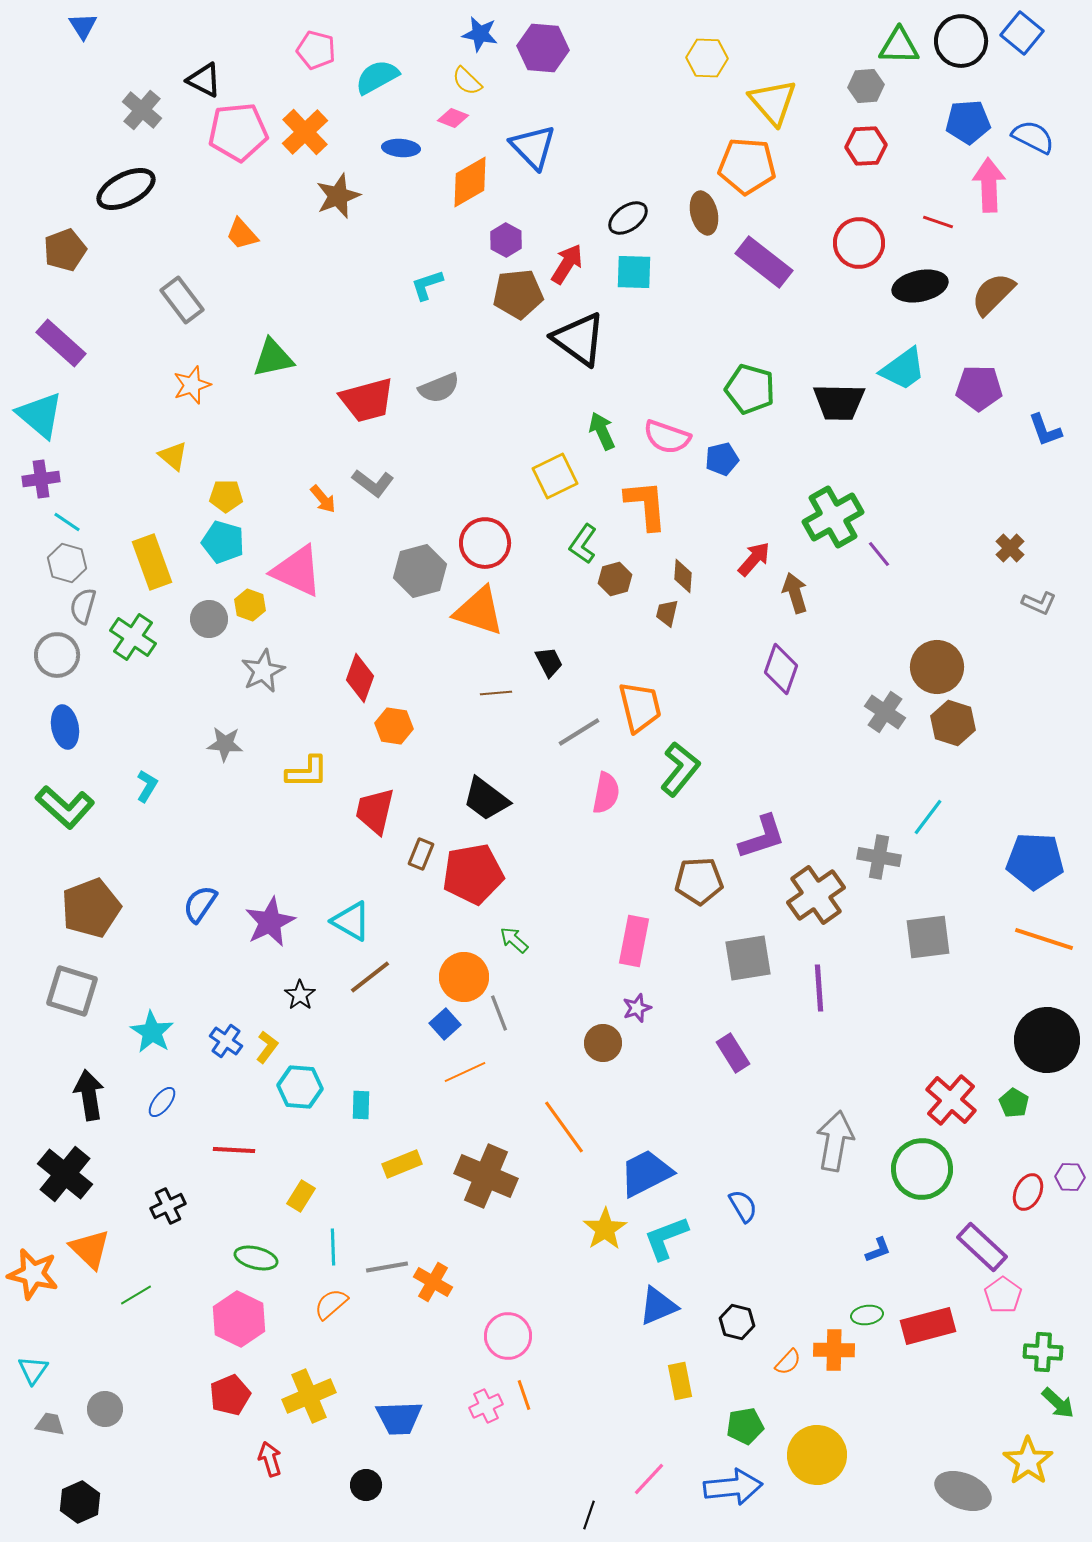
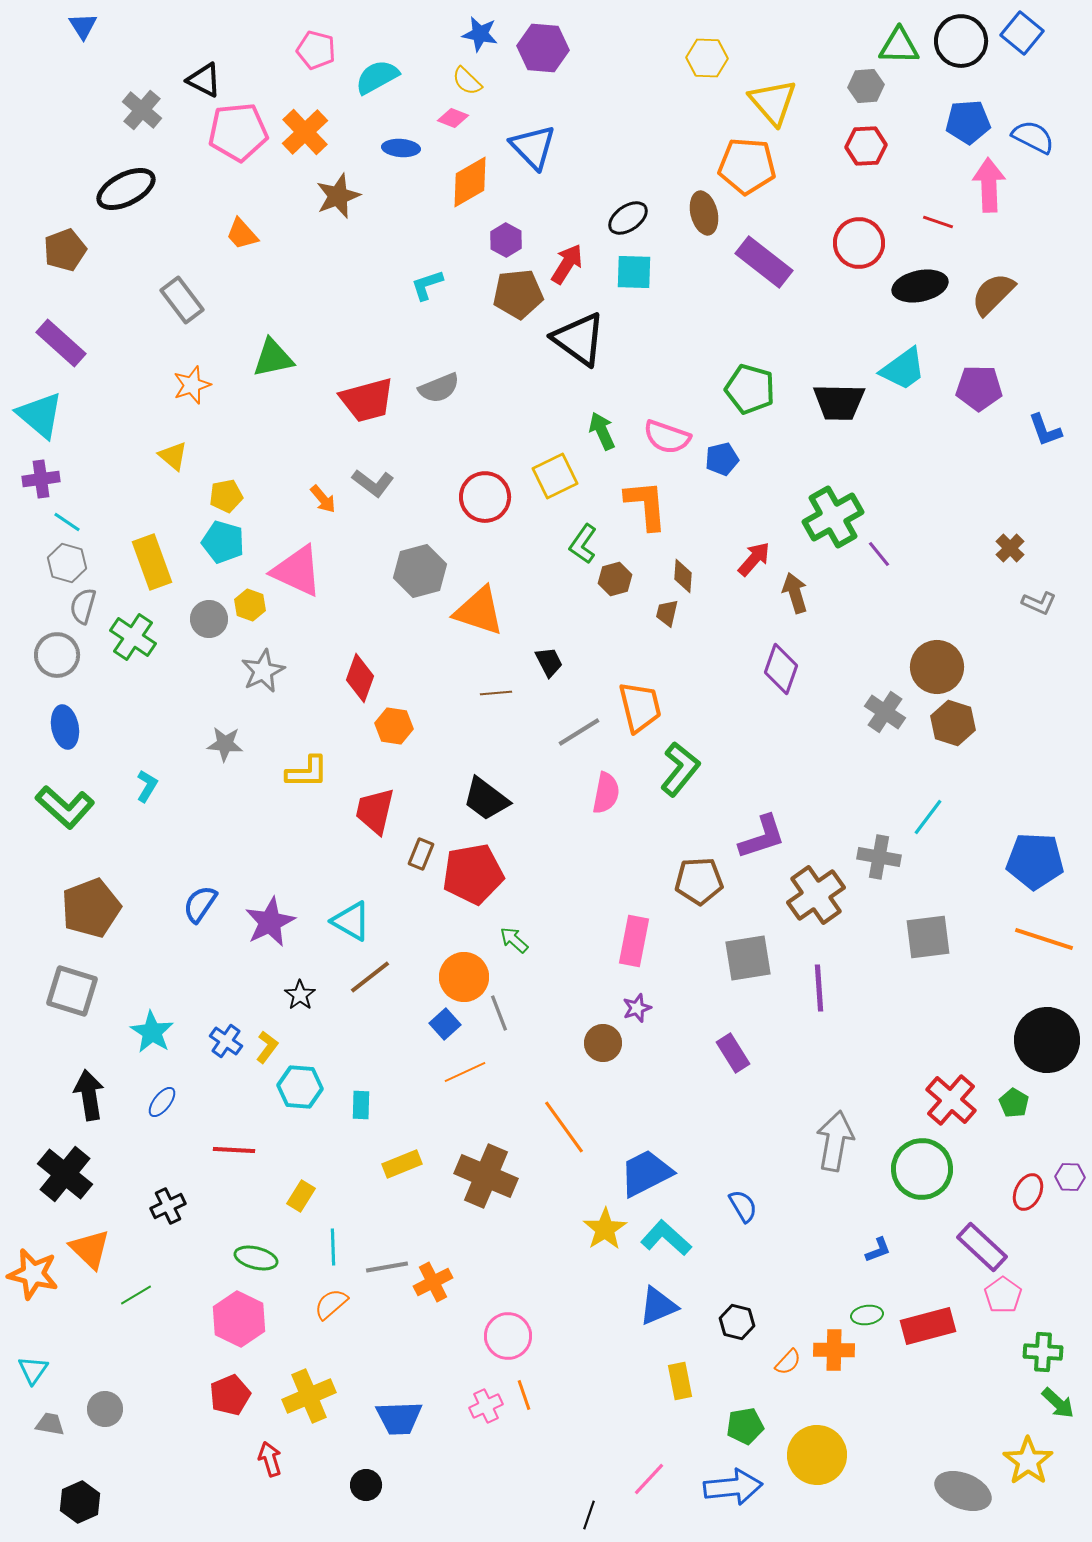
yellow pentagon at (226, 496): rotated 12 degrees counterclockwise
red circle at (485, 543): moved 46 px up
cyan L-shape at (666, 1238): rotated 63 degrees clockwise
orange cross at (433, 1282): rotated 33 degrees clockwise
